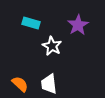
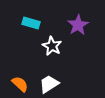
white trapezoid: rotated 65 degrees clockwise
